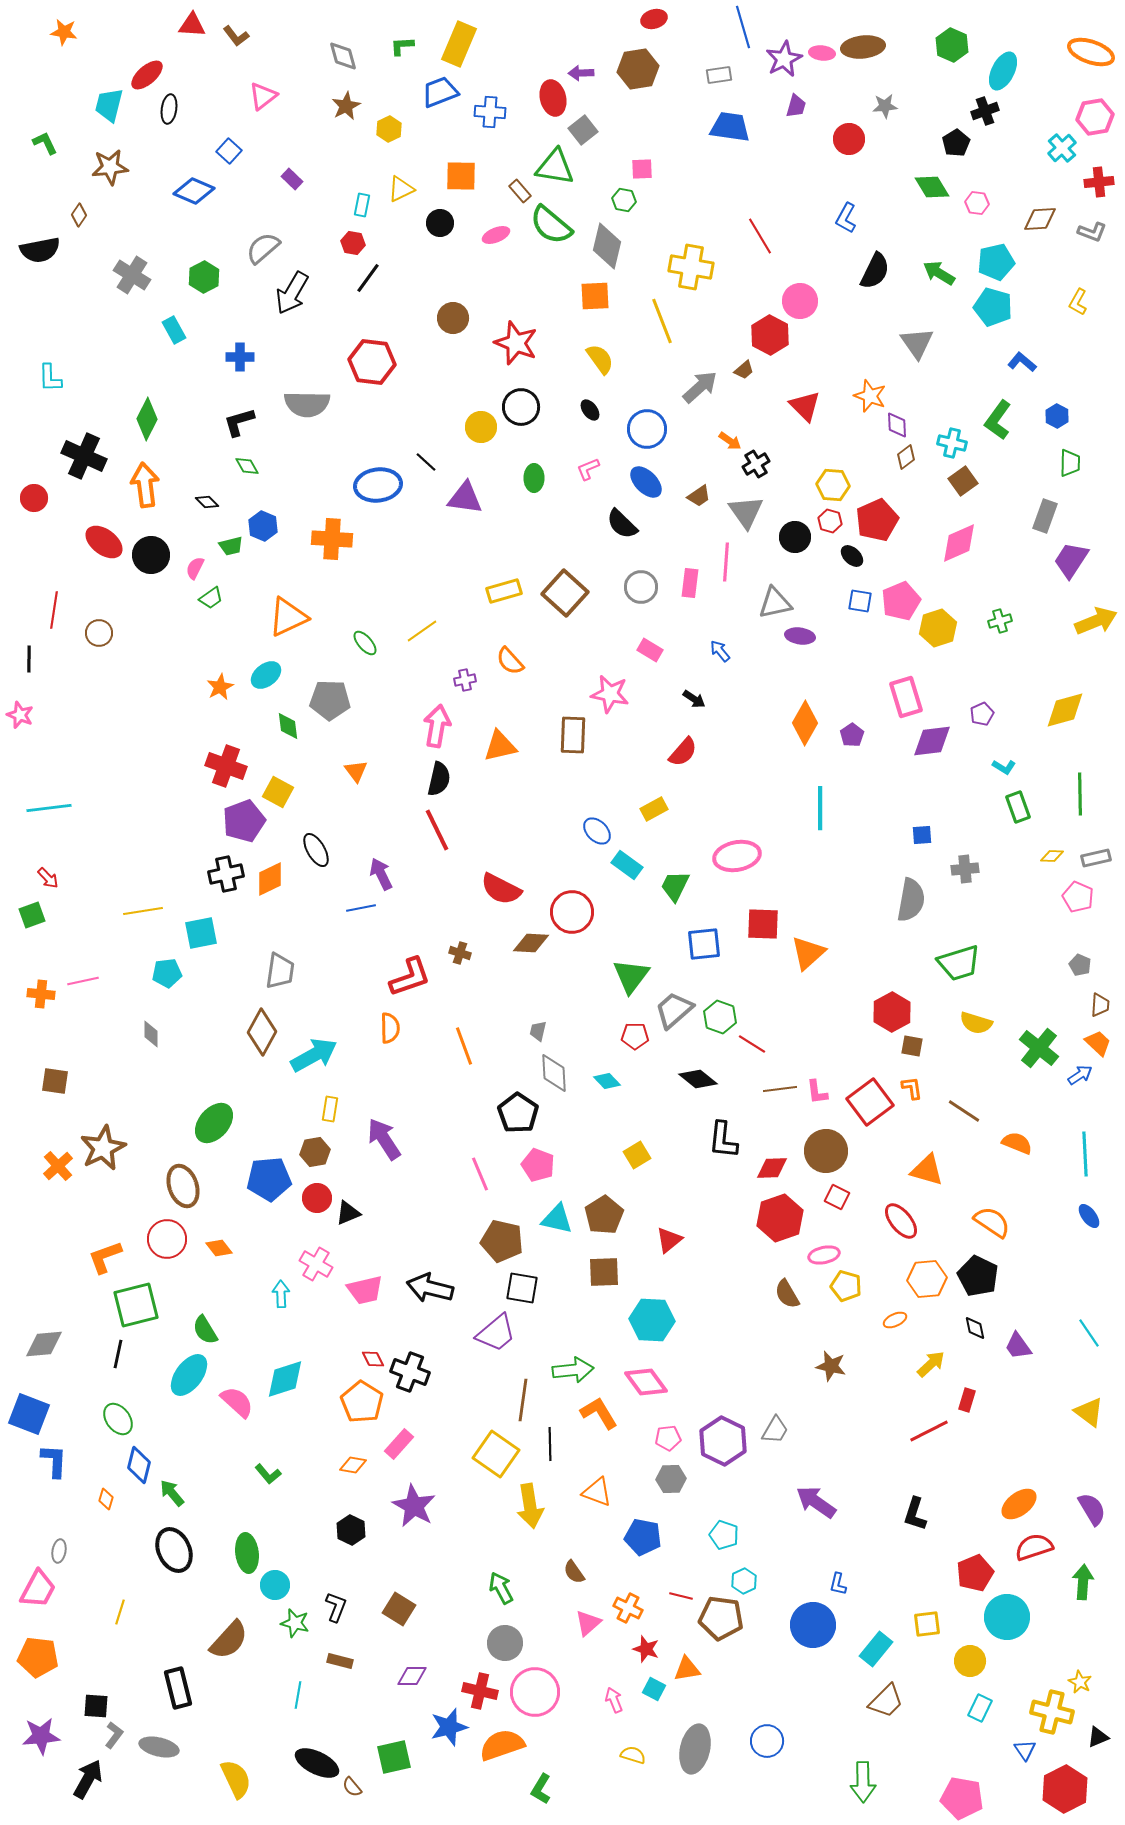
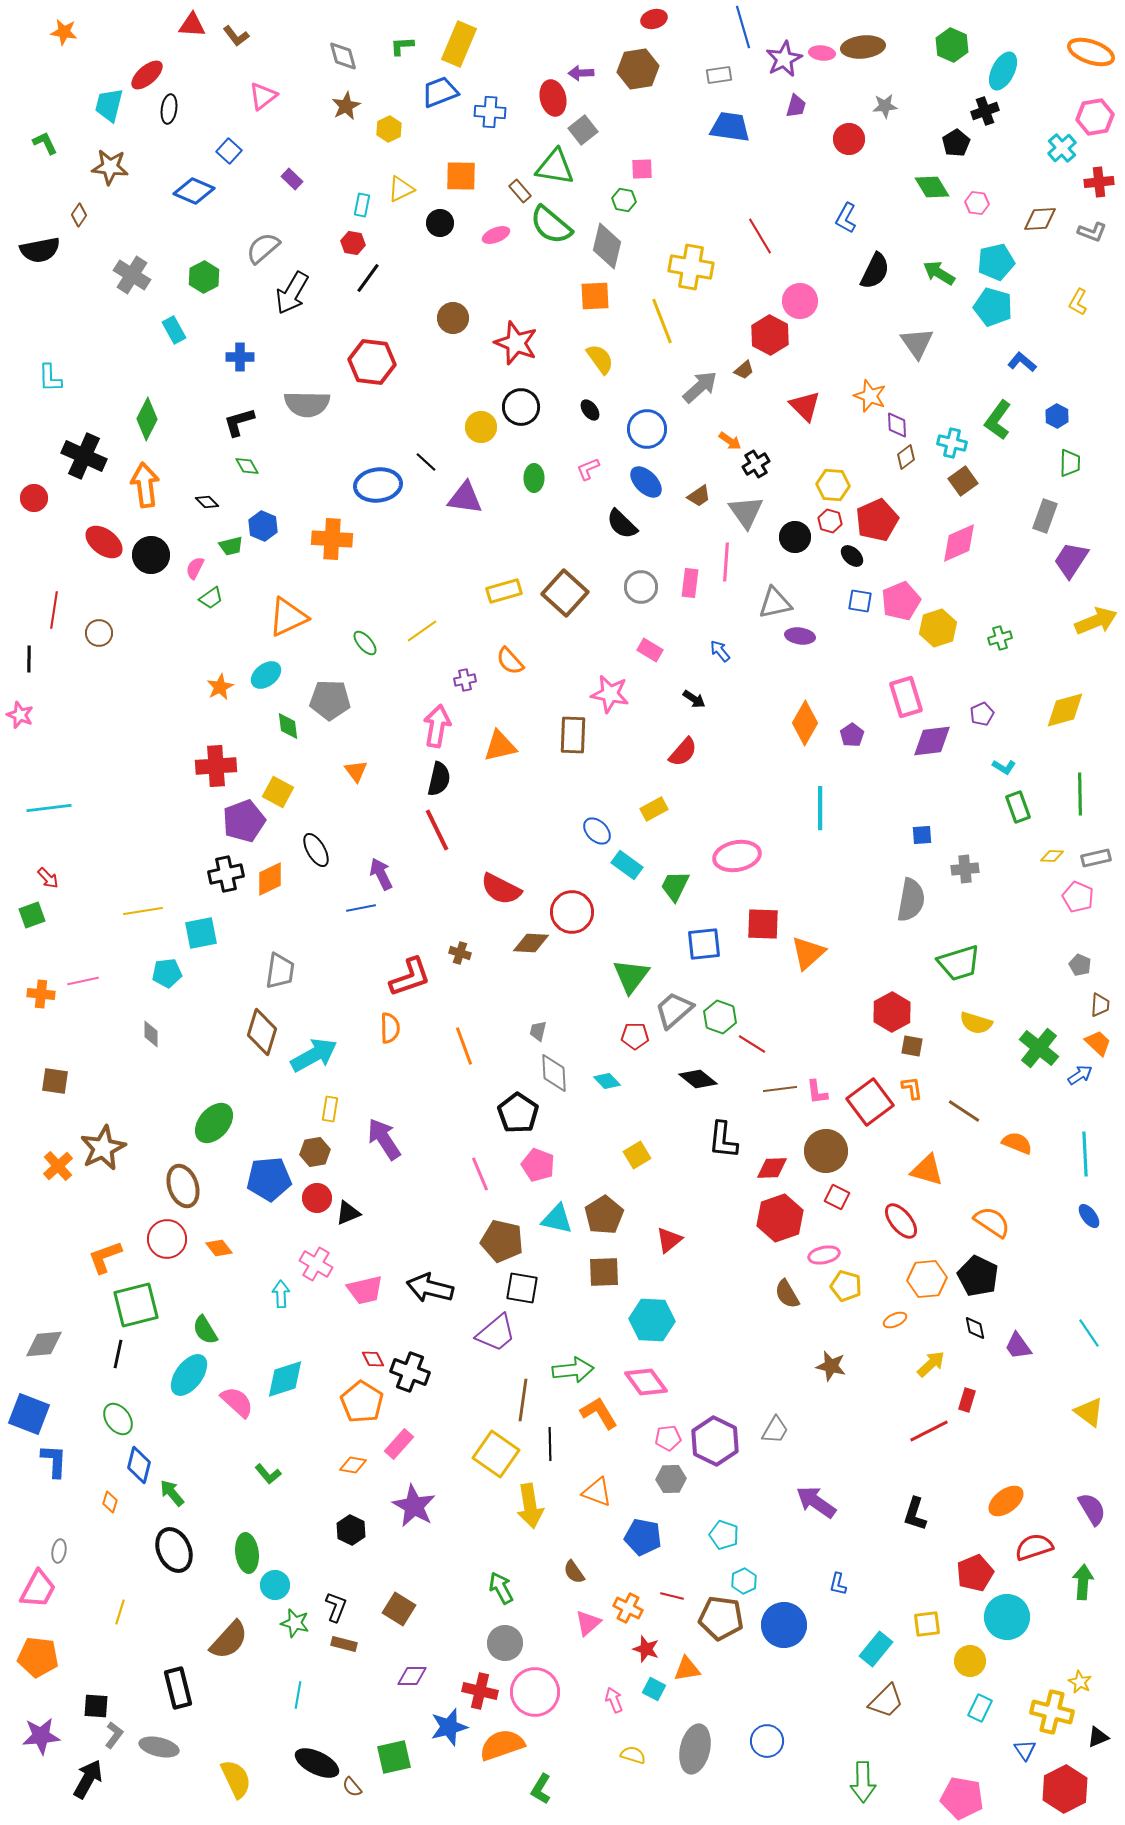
brown star at (110, 167): rotated 12 degrees clockwise
green cross at (1000, 621): moved 17 px down
red cross at (226, 766): moved 10 px left; rotated 24 degrees counterclockwise
brown diamond at (262, 1032): rotated 12 degrees counterclockwise
purple hexagon at (723, 1441): moved 8 px left
orange diamond at (106, 1499): moved 4 px right, 3 px down
orange ellipse at (1019, 1504): moved 13 px left, 3 px up
red line at (681, 1596): moved 9 px left
blue circle at (813, 1625): moved 29 px left
brown rectangle at (340, 1661): moved 4 px right, 17 px up
